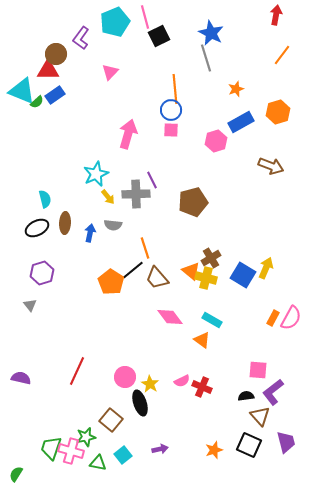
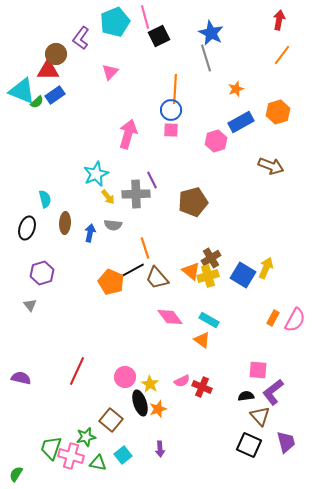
red arrow at (276, 15): moved 3 px right, 5 px down
orange line at (175, 89): rotated 8 degrees clockwise
black ellipse at (37, 228): moved 10 px left; rotated 45 degrees counterclockwise
black line at (133, 270): rotated 10 degrees clockwise
yellow cross at (206, 278): moved 2 px right, 2 px up; rotated 30 degrees counterclockwise
orange pentagon at (111, 282): rotated 10 degrees counterclockwise
pink semicircle at (291, 318): moved 4 px right, 2 px down
cyan rectangle at (212, 320): moved 3 px left
purple arrow at (160, 449): rotated 98 degrees clockwise
orange star at (214, 450): moved 56 px left, 41 px up
pink cross at (71, 451): moved 5 px down
